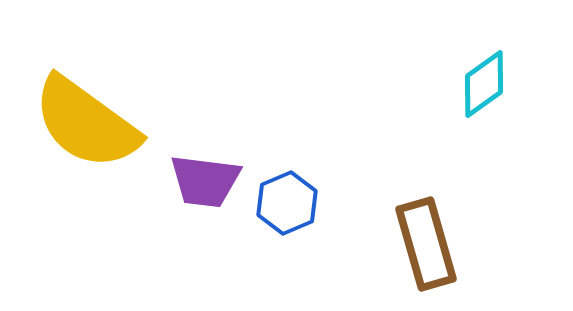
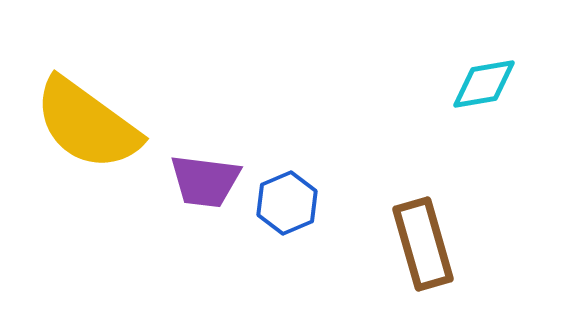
cyan diamond: rotated 26 degrees clockwise
yellow semicircle: moved 1 px right, 1 px down
brown rectangle: moved 3 px left
